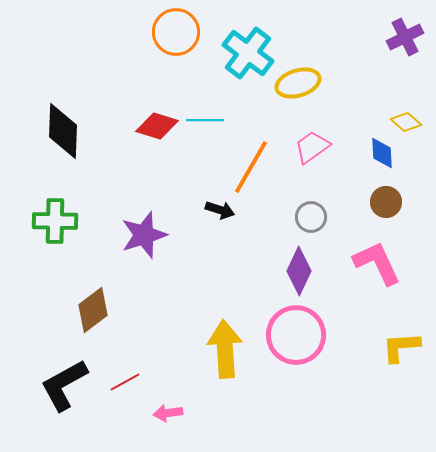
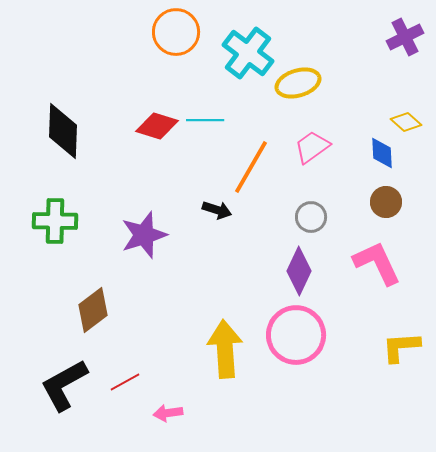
black arrow: moved 3 px left
